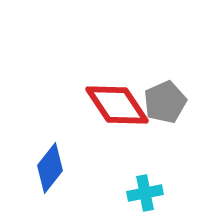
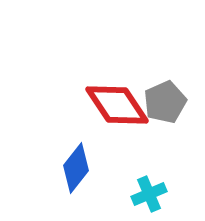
blue diamond: moved 26 px right
cyan cross: moved 4 px right, 1 px down; rotated 12 degrees counterclockwise
